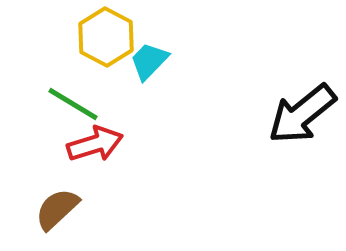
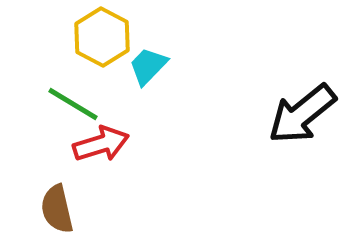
yellow hexagon: moved 4 px left
cyan trapezoid: moved 1 px left, 5 px down
red arrow: moved 6 px right
brown semicircle: rotated 60 degrees counterclockwise
